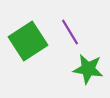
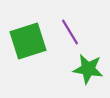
green square: rotated 15 degrees clockwise
